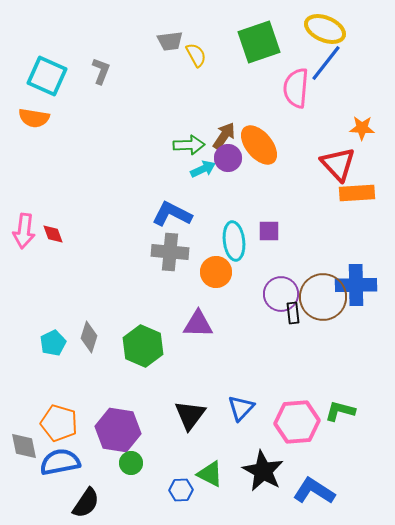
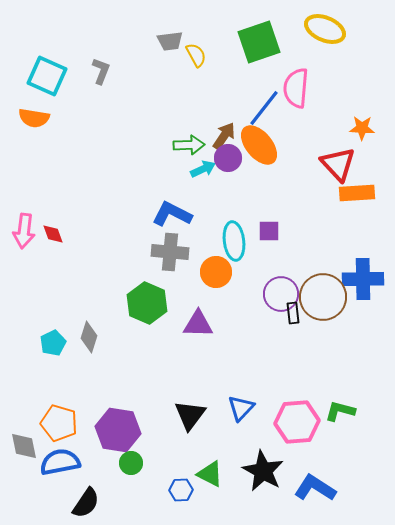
blue line at (326, 63): moved 62 px left, 45 px down
blue cross at (356, 285): moved 7 px right, 6 px up
green hexagon at (143, 346): moved 4 px right, 43 px up
blue L-shape at (314, 491): moved 1 px right, 3 px up
